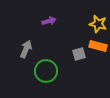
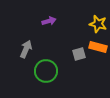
orange rectangle: moved 1 px down
